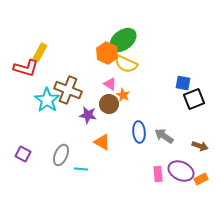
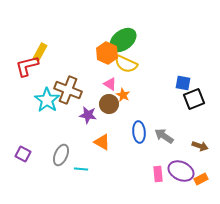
red L-shape: moved 1 px right, 2 px up; rotated 150 degrees clockwise
